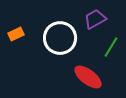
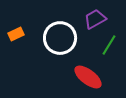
green line: moved 2 px left, 2 px up
